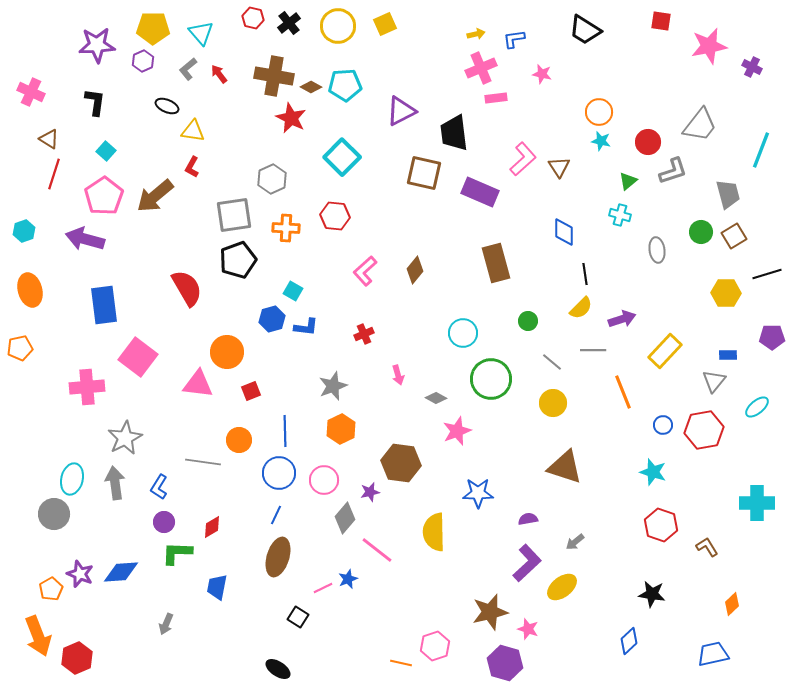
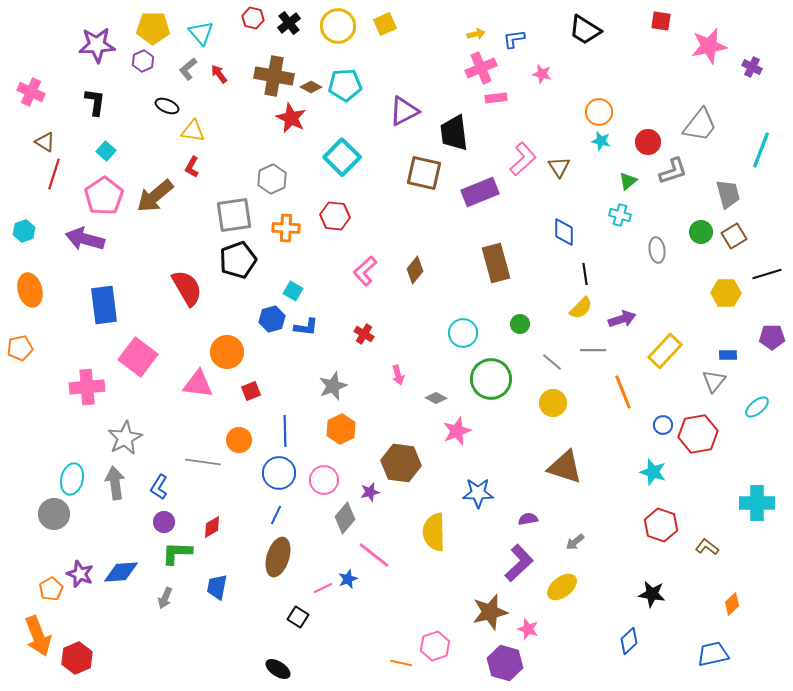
purple triangle at (401, 111): moved 3 px right
brown triangle at (49, 139): moved 4 px left, 3 px down
purple rectangle at (480, 192): rotated 45 degrees counterclockwise
green circle at (528, 321): moved 8 px left, 3 px down
red cross at (364, 334): rotated 36 degrees counterclockwise
red hexagon at (704, 430): moved 6 px left, 4 px down
brown L-shape at (707, 547): rotated 20 degrees counterclockwise
pink line at (377, 550): moved 3 px left, 5 px down
purple L-shape at (527, 563): moved 8 px left
gray arrow at (166, 624): moved 1 px left, 26 px up
